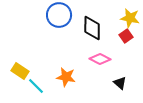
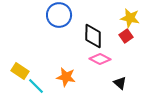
black diamond: moved 1 px right, 8 px down
